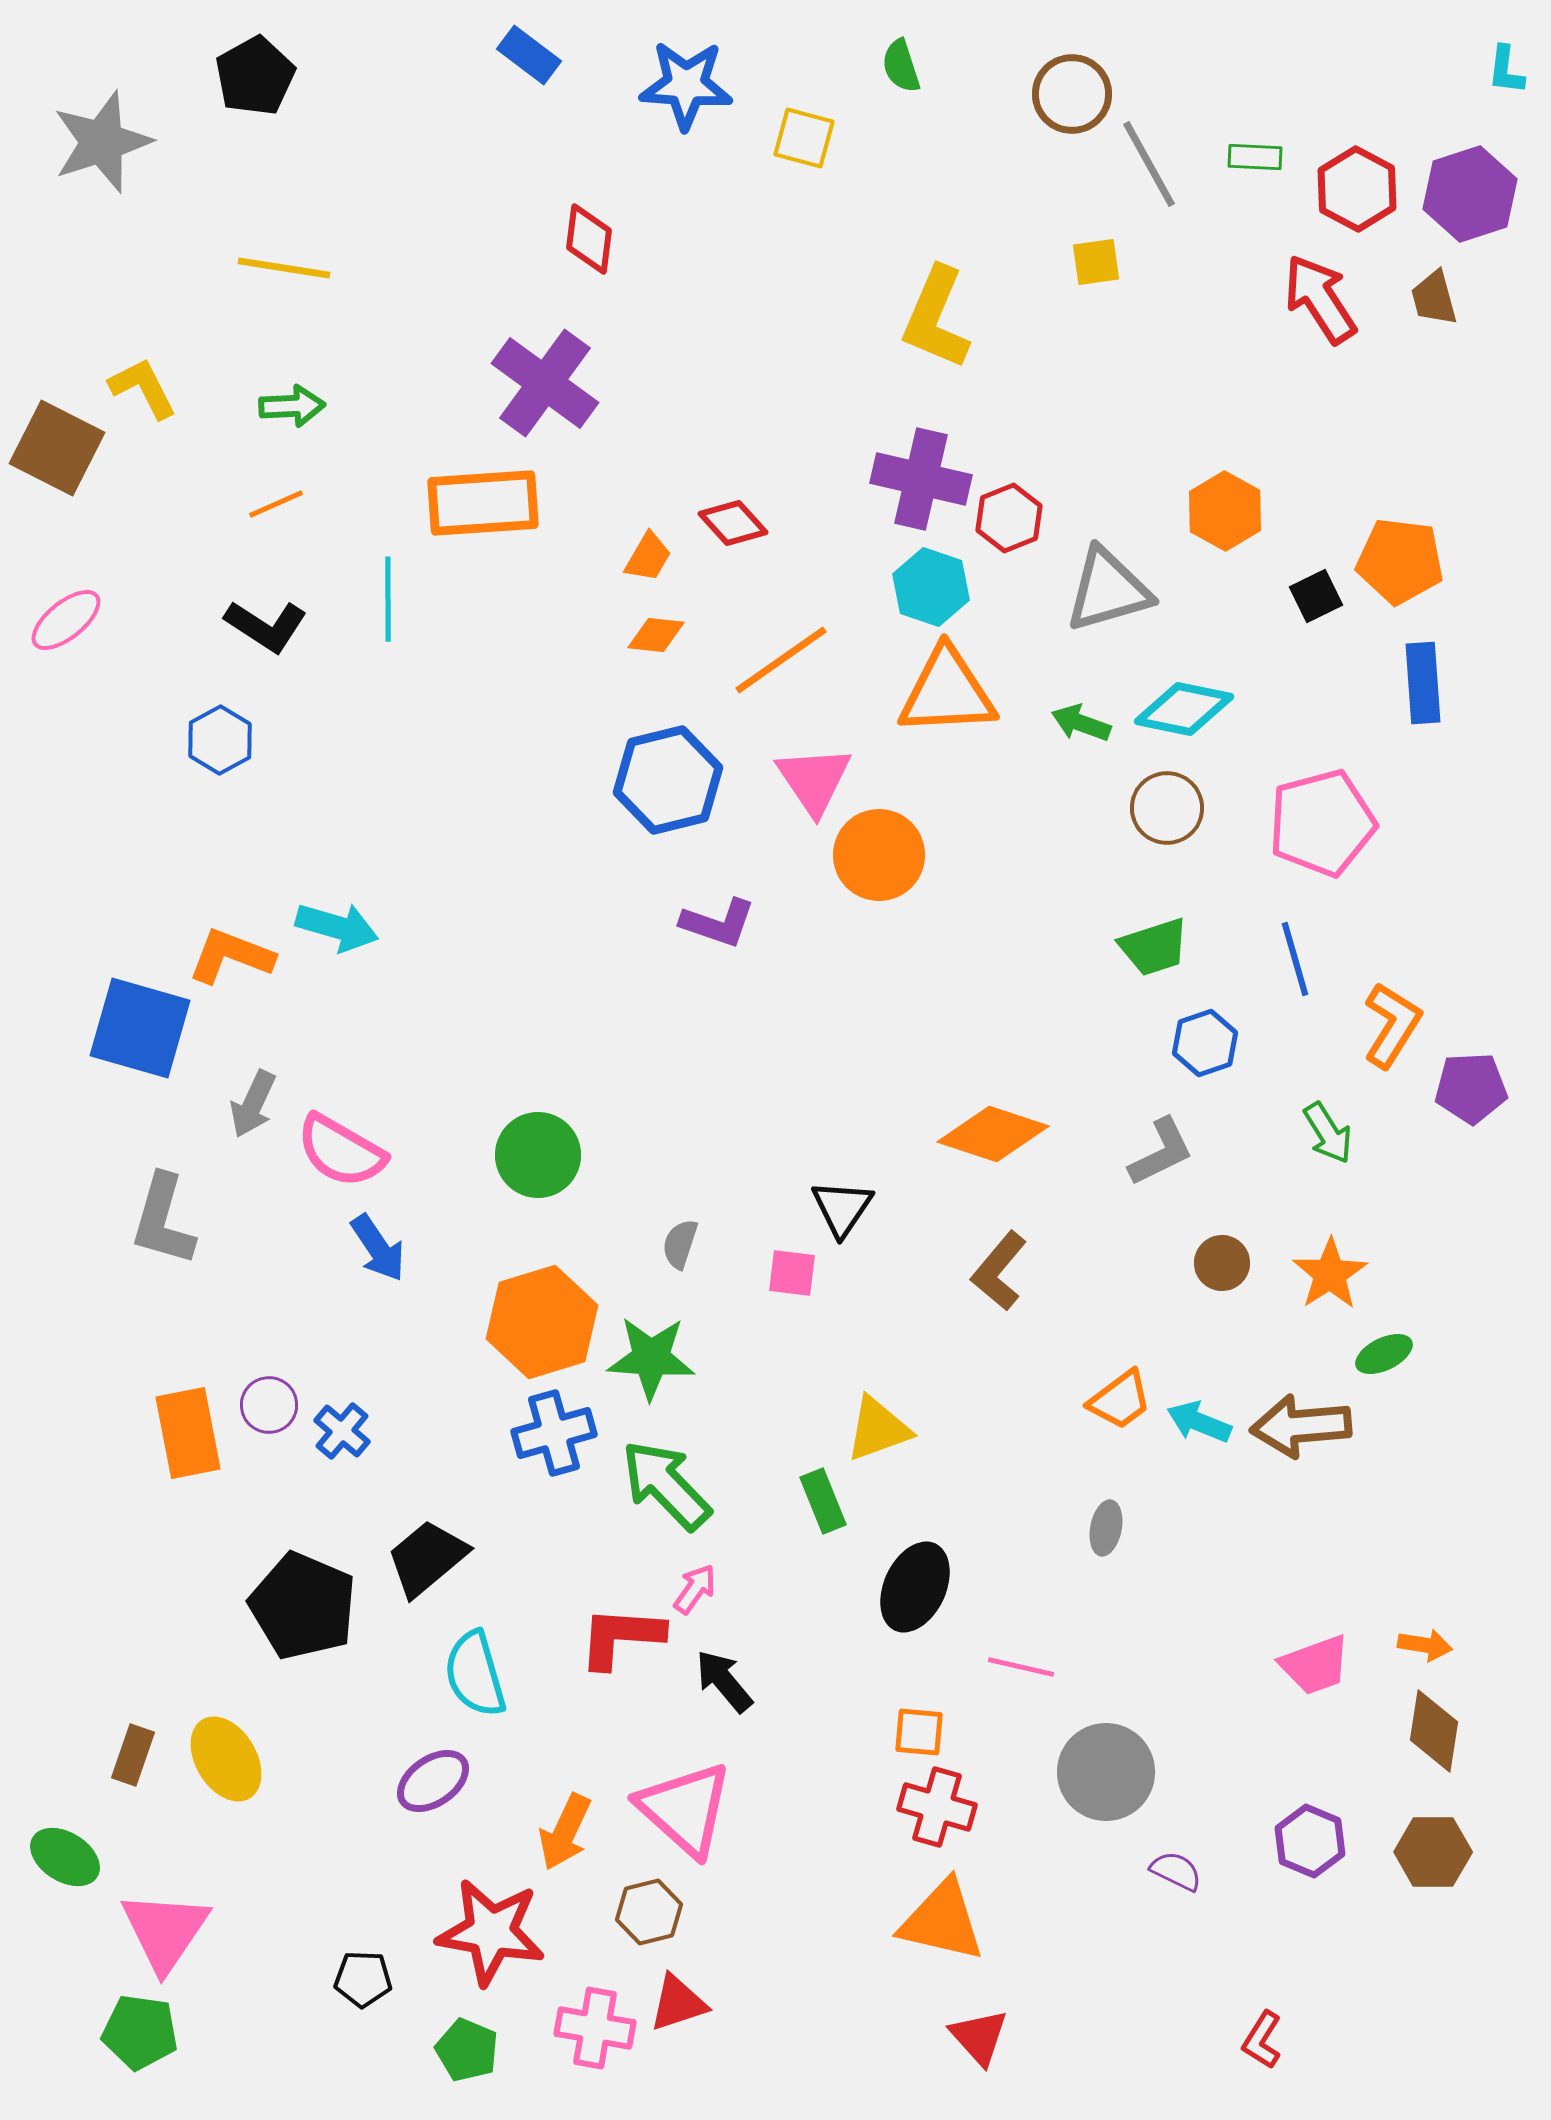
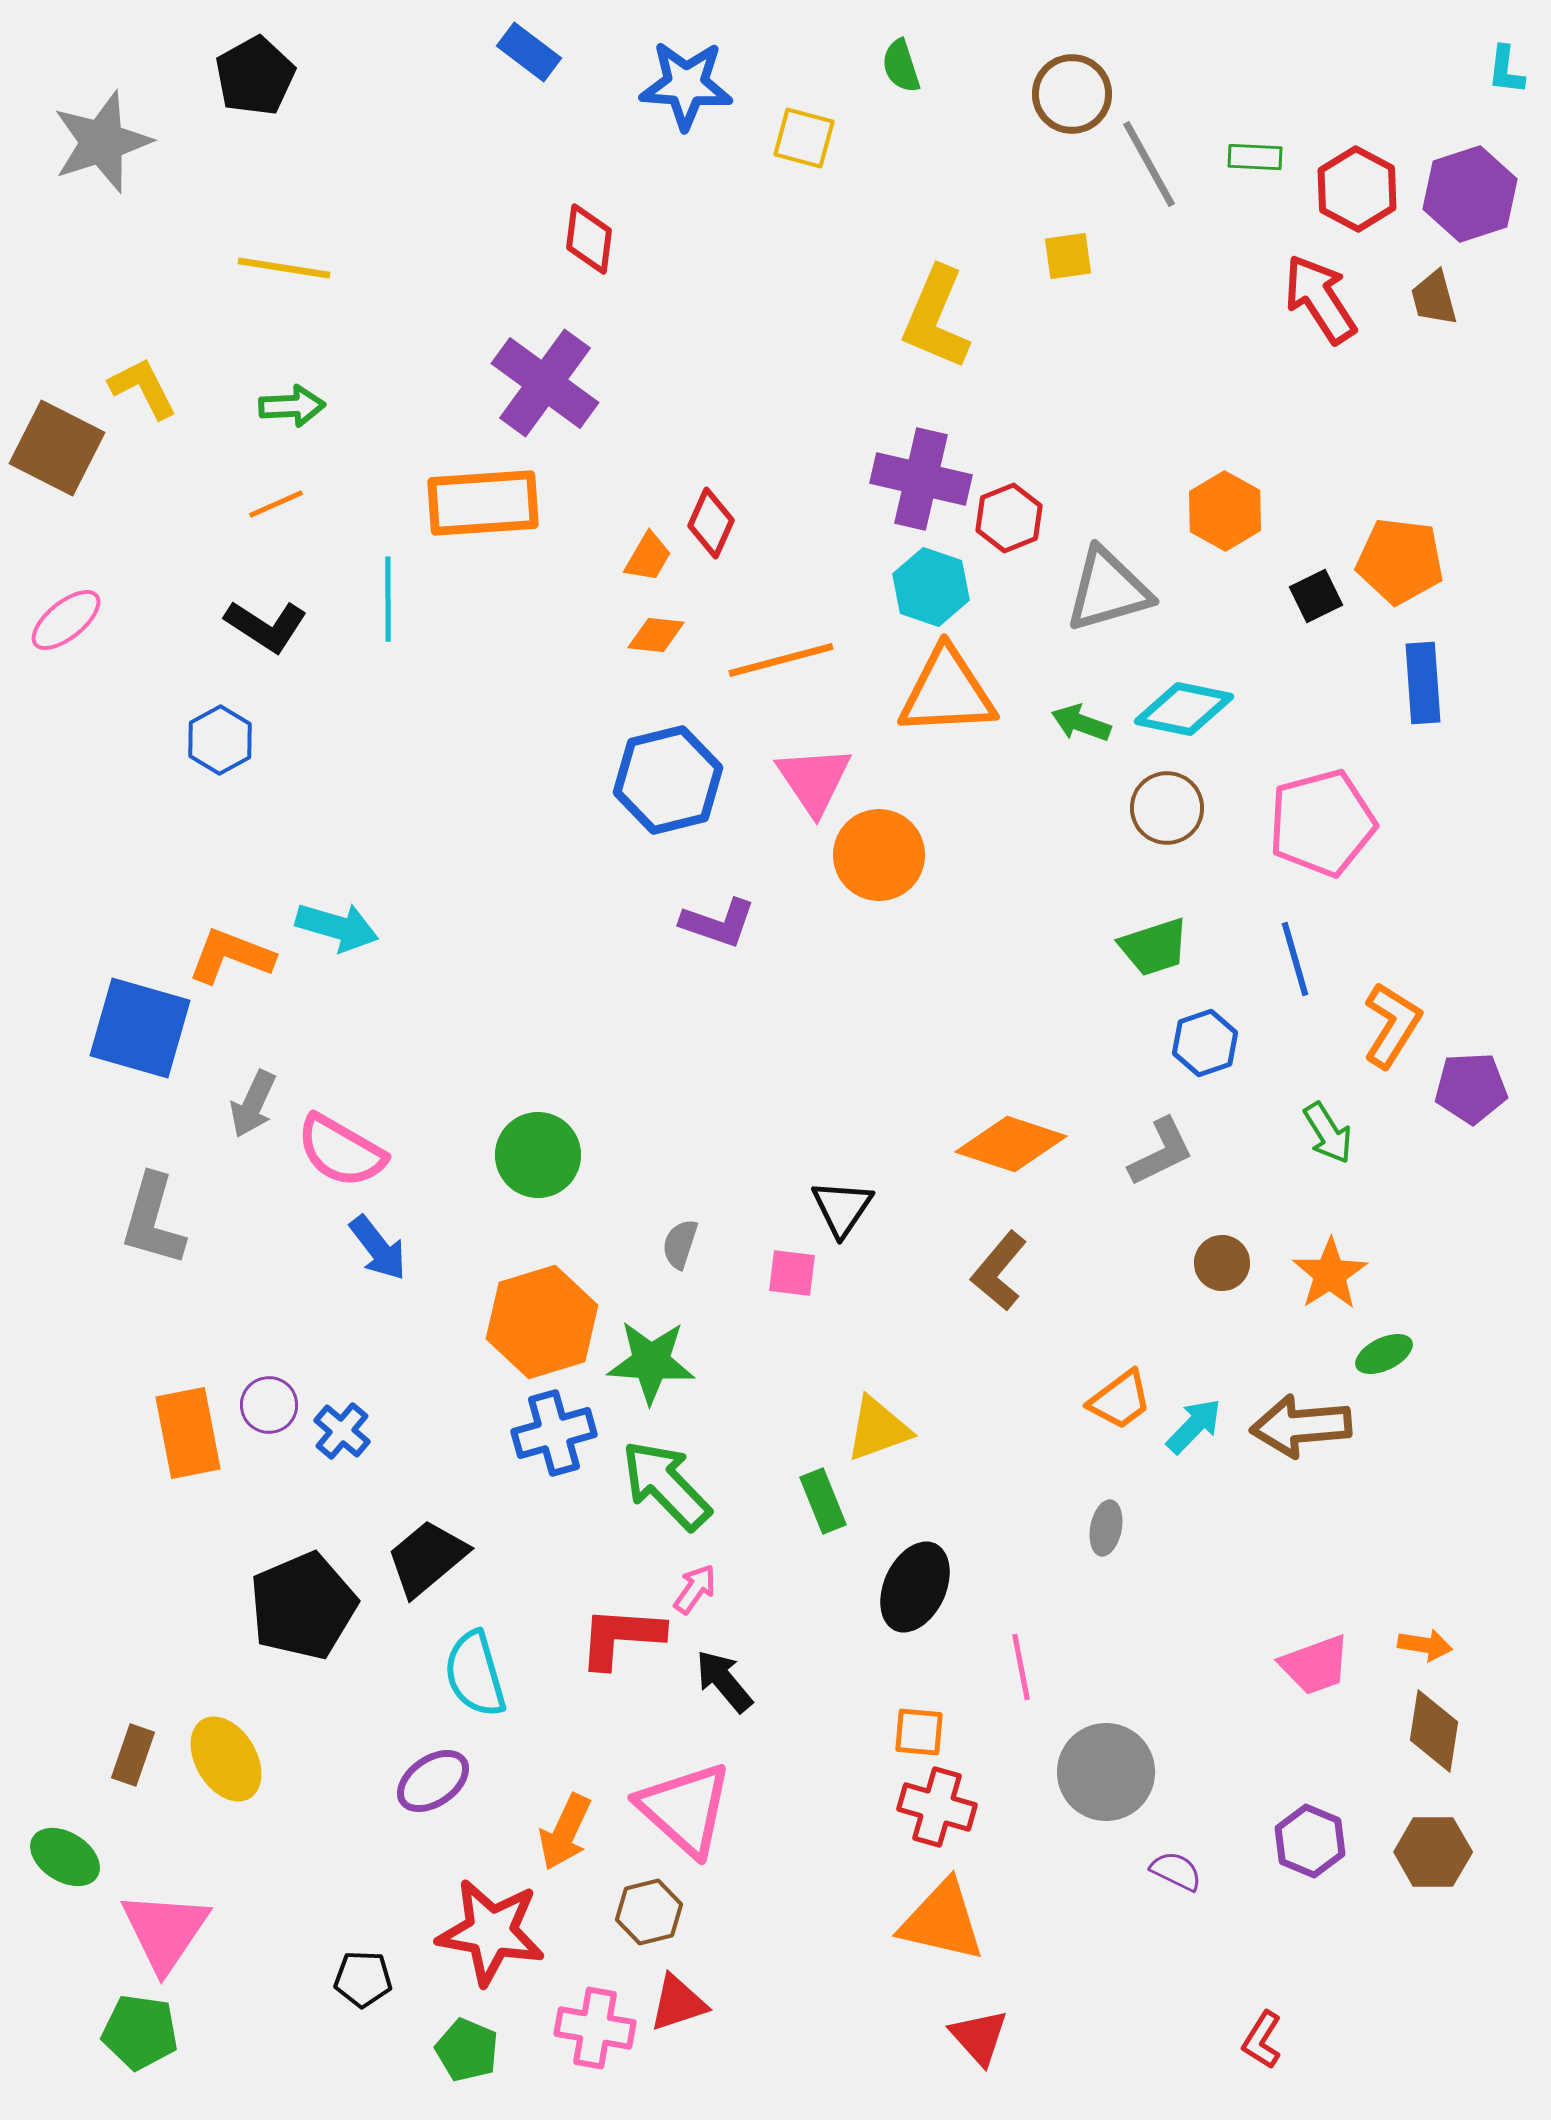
blue rectangle at (529, 55): moved 3 px up
yellow square at (1096, 262): moved 28 px left, 6 px up
red diamond at (733, 523): moved 22 px left; rotated 66 degrees clockwise
orange line at (781, 660): rotated 20 degrees clockwise
orange diamond at (993, 1134): moved 18 px right, 10 px down
gray L-shape at (163, 1220): moved 10 px left
blue arrow at (378, 1248): rotated 4 degrees counterclockwise
green star at (651, 1358): moved 4 px down
cyan arrow at (1199, 1422): moved 5 px left, 4 px down; rotated 112 degrees clockwise
black pentagon at (303, 1606): rotated 26 degrees clockwise
pink line at (1021, 1667): rotated 66 degrees clockwise
